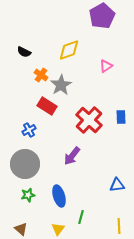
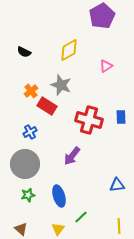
yellow diamond: rotated 10 degrees counterclockwise
orange cross: moved 10 px left, 16 px down; rotated 16 degrees clockwise
gray star: rotated 20 degrees counterclockwise
red cross: rotated 28 degrees counterclockwise
blue cross: moved 1 px right, 2 px down
green line: rotated 32 degrees clockwise
